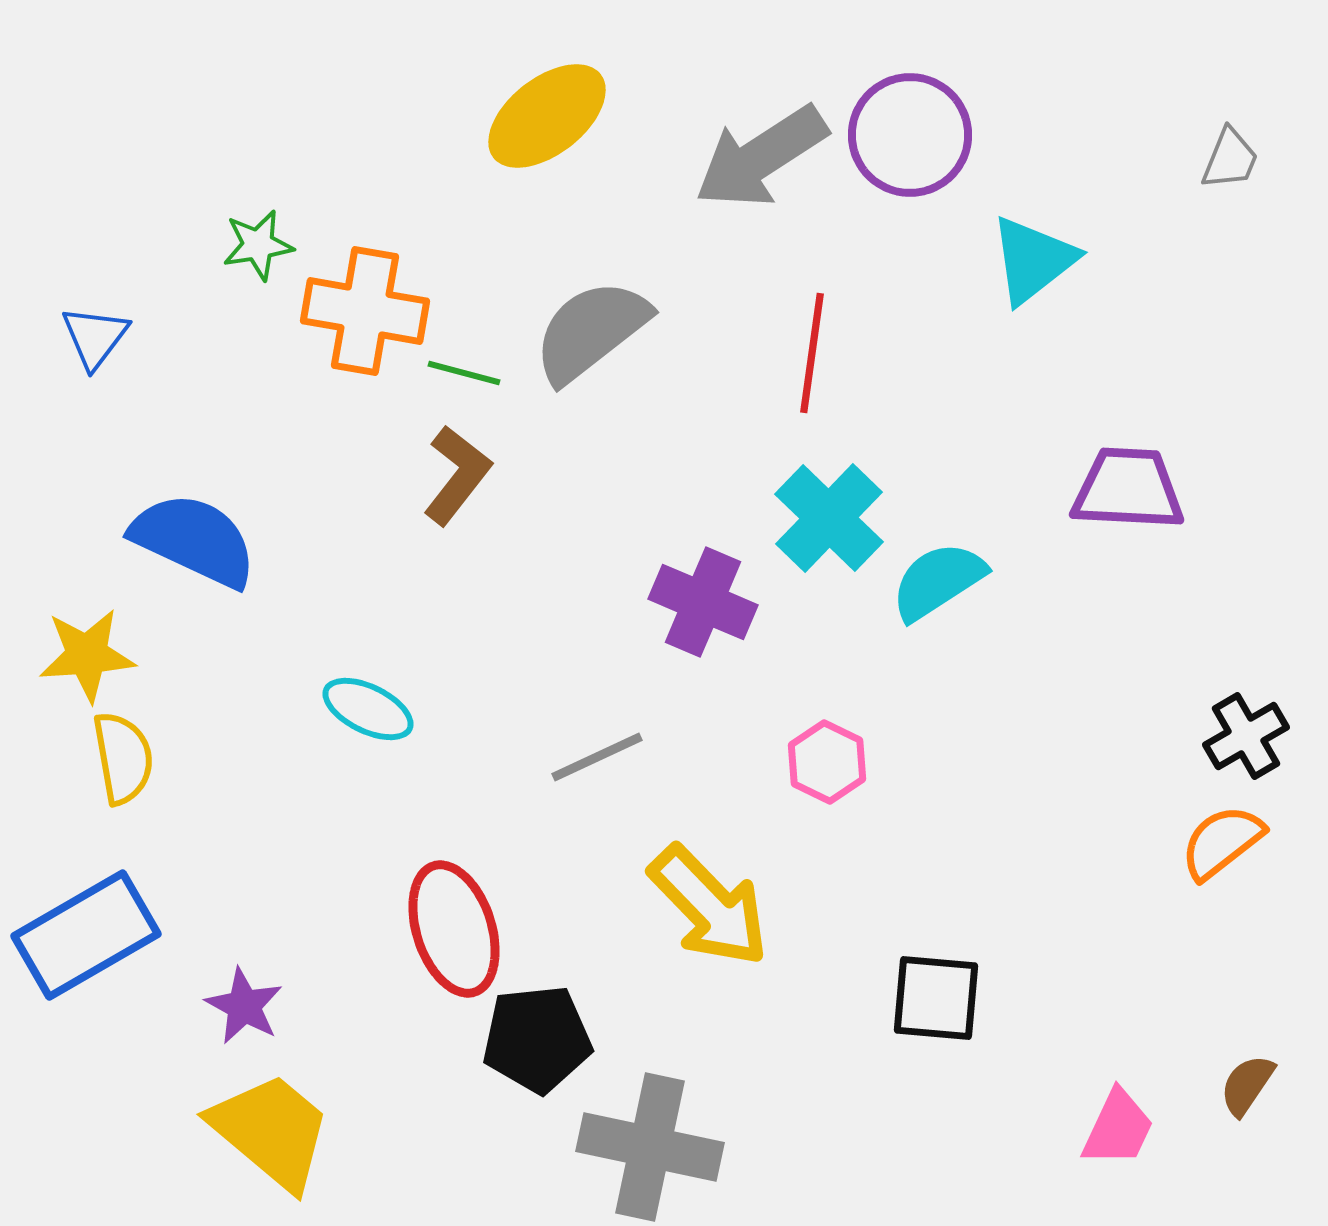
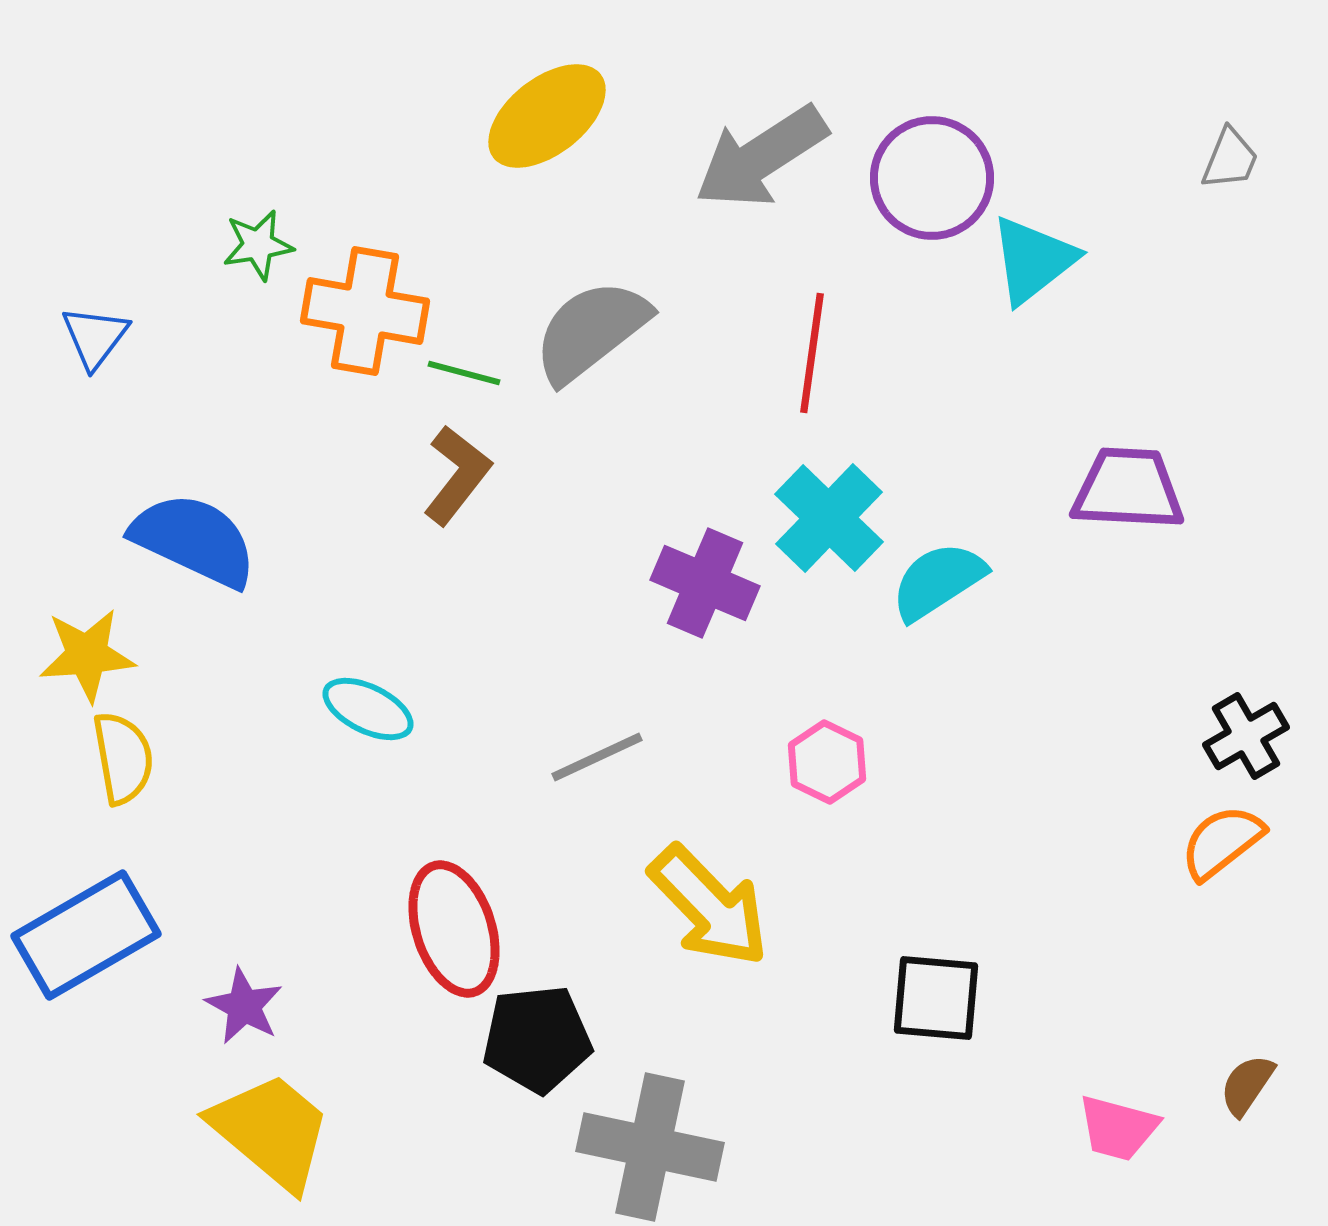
purple circle: moved 22 px right, 43 px down
purple cross: moved 2 px right, 19 px up
pink trapezoid: rotated 80 degrees clockwise
